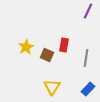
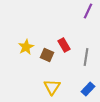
red rectangle: rotated 40 degrees counterclockwise
gray line: moved 1 px up
